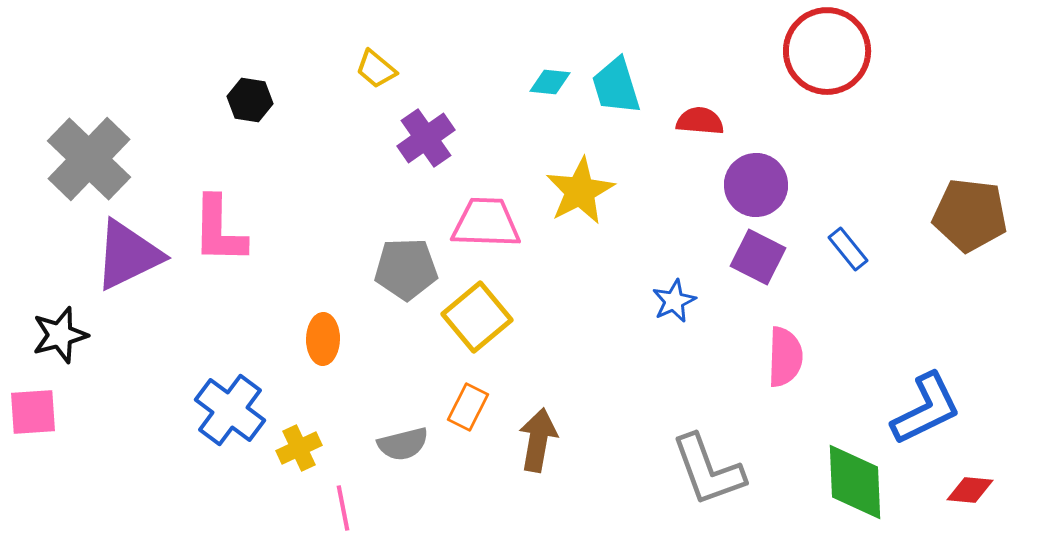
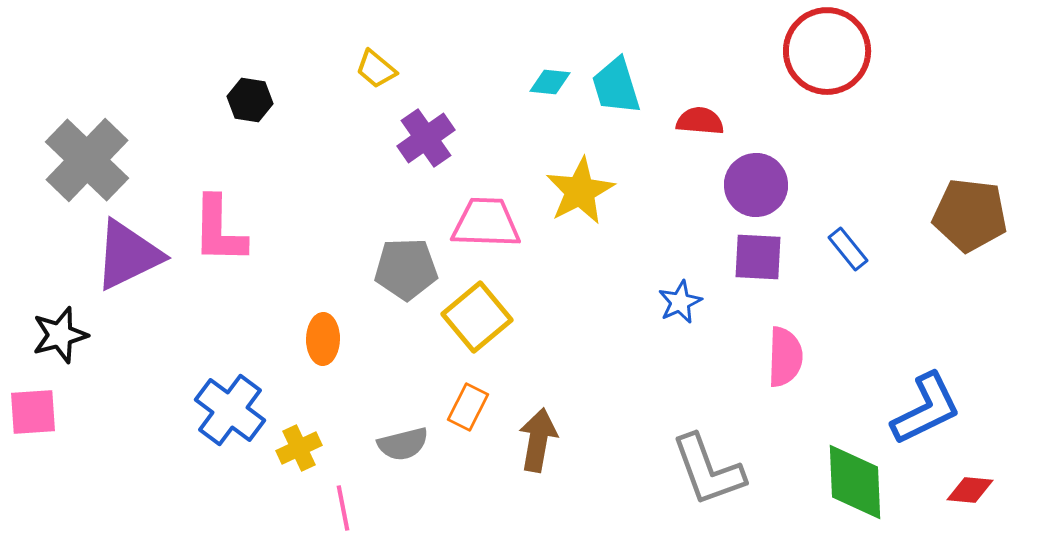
gray cross: moved 2 px left, 1 px down
purple square: rotated 24 degrees counterclockwise
blue star: moved 6 px right, 1 px down
